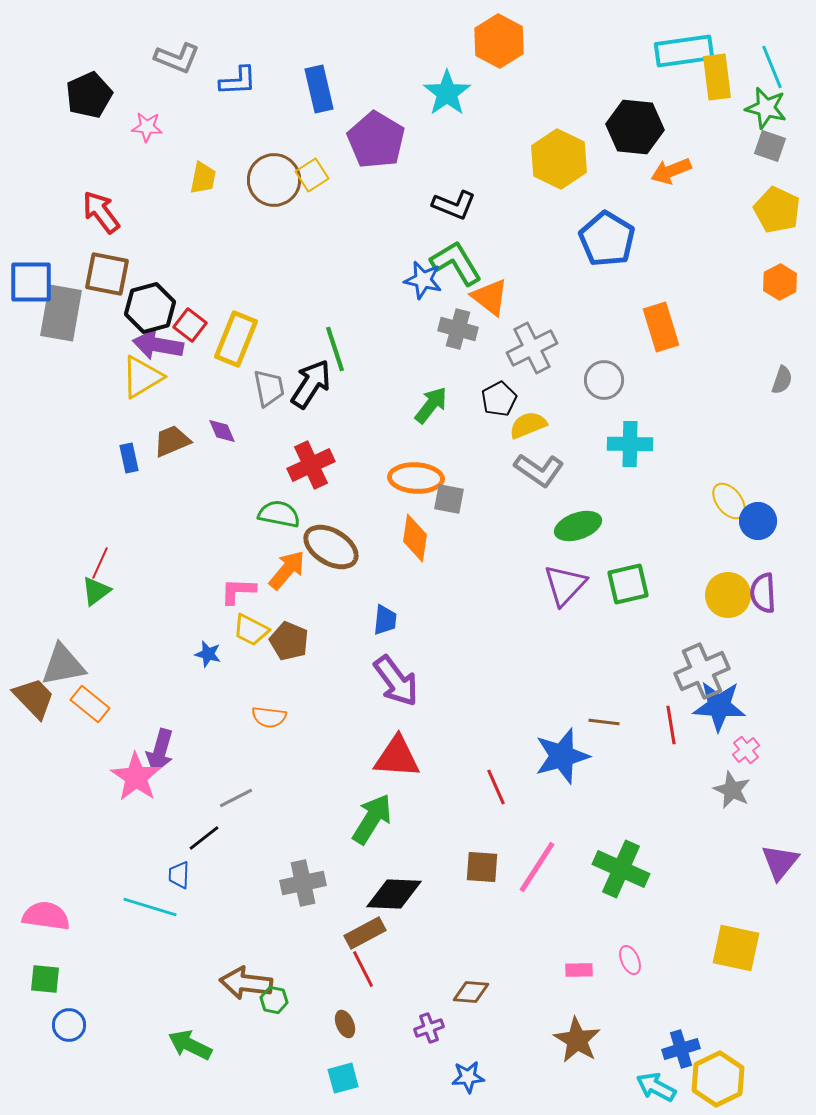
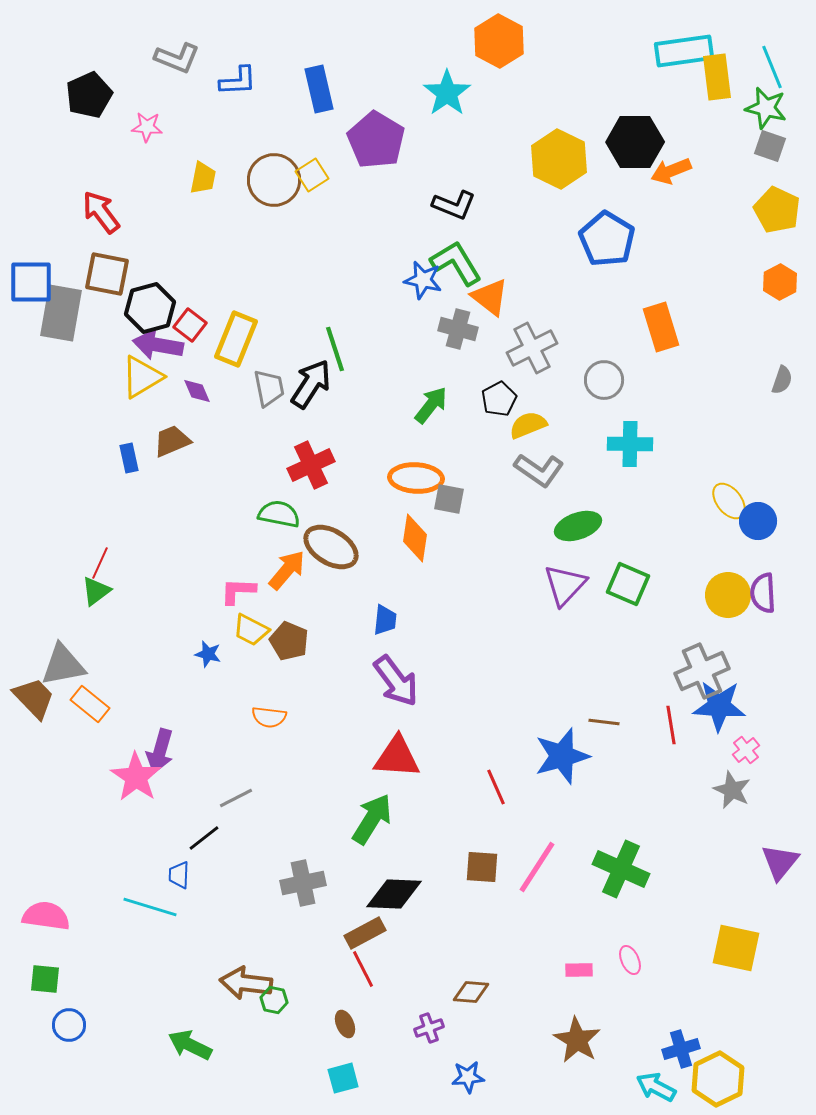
black hexagon at (635, 127): moved 15 px down; rotated 6 degrees counterclockwise
purple diamond at (222, 431): moved 25 px left, 40 px up
green square at (628, 584): rotated 36 degrees clockwise
